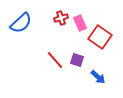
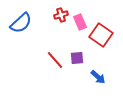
red cross: moved 3 px up
pink rectangle: moved 1 px up
red square: moved 1 px right, 2 px up
purple square: moved 2 px up; rotated 24 degrees counterclockwise
